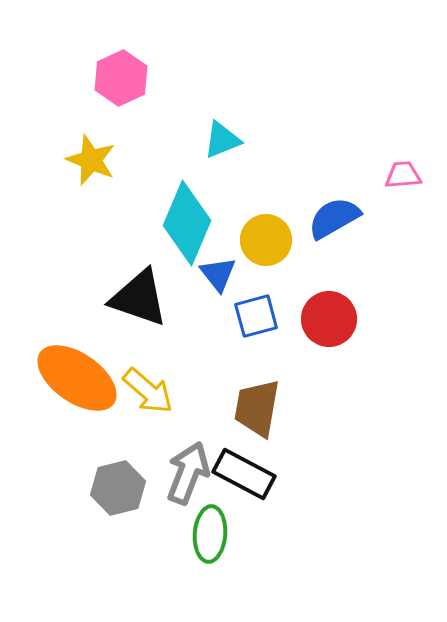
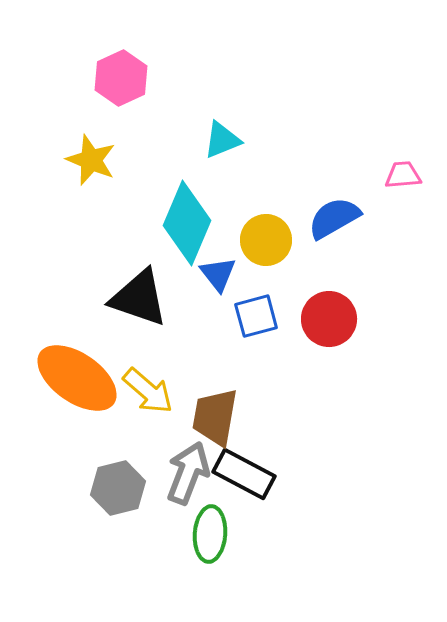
brown trapezoid: moved 42 px left, 9 px down
